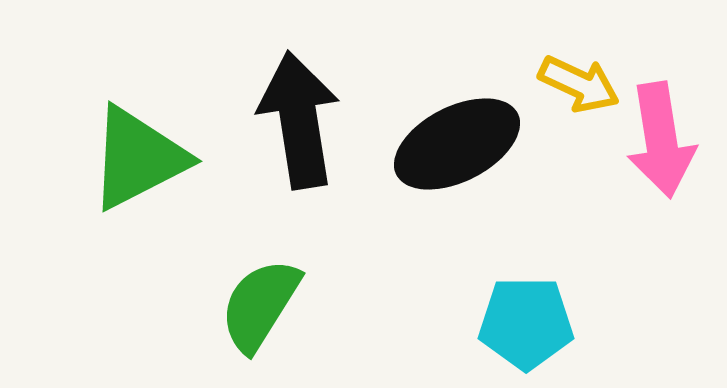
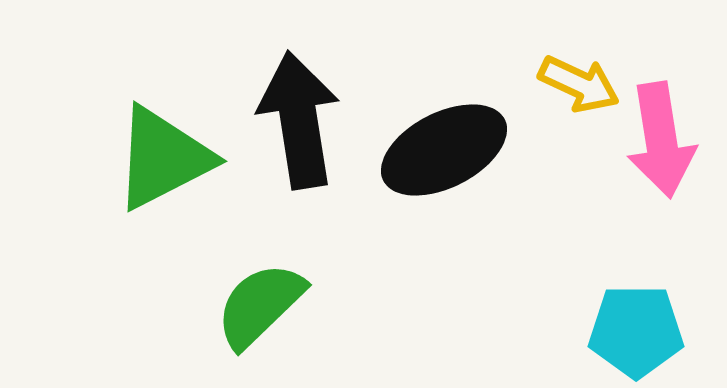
black ellipse: moved 13 px left, 6 px down
green triangle: moved 25 px right
green semicircle: rotated 14 degrees clockwise
cyan pentagon: moved 110 px right, 8 px down
